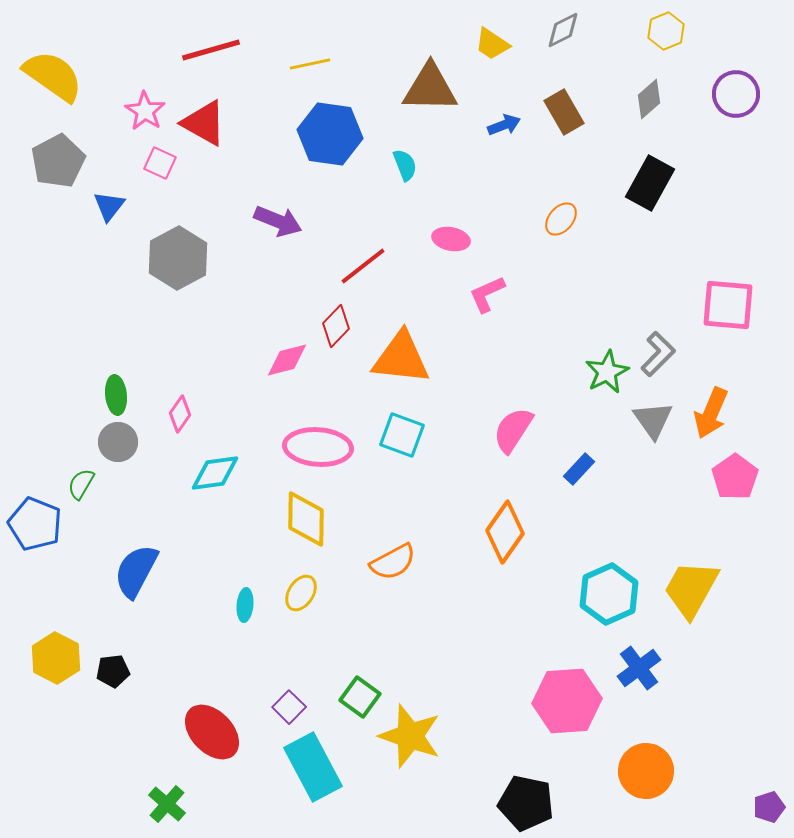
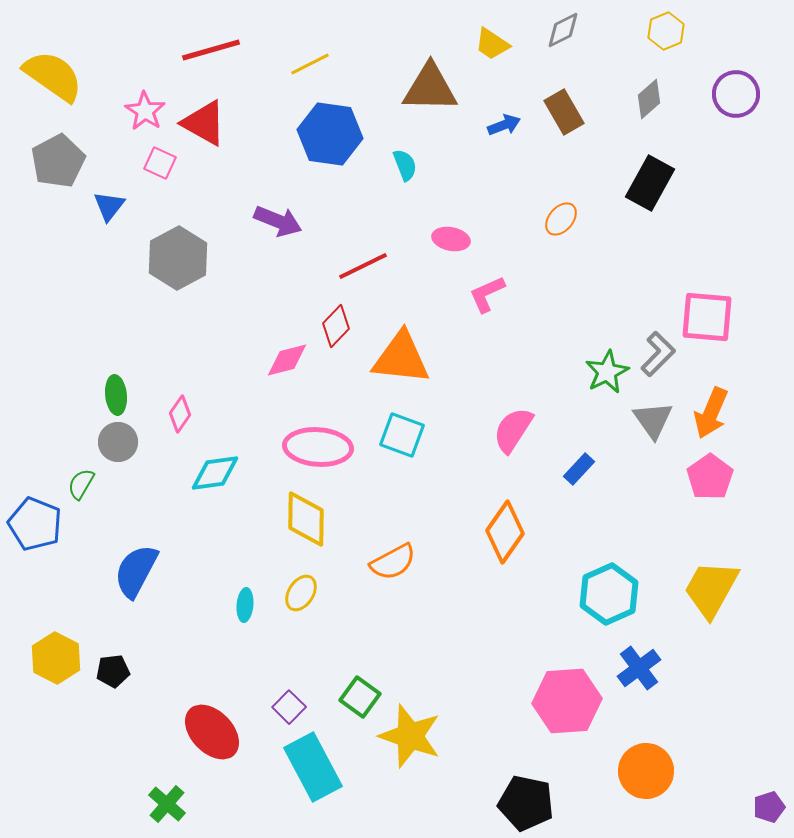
yellow line at (310, 64): rotated 15 degrees counterclockwise
red line at (363, 266): rotated 12 degrees clockwise
pink square at (728, 305): moved 21 px left, 12 px down
pink pentagon at (735, 477): moved 25 px left
yellow trapezoid at (691, 589): moved 20 px right
